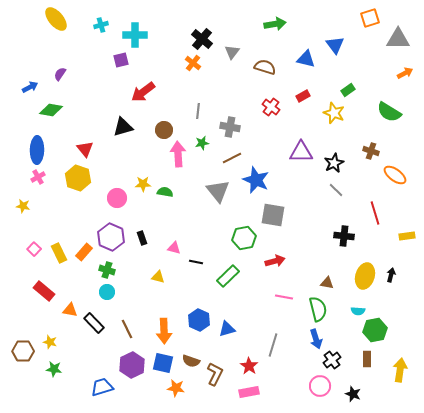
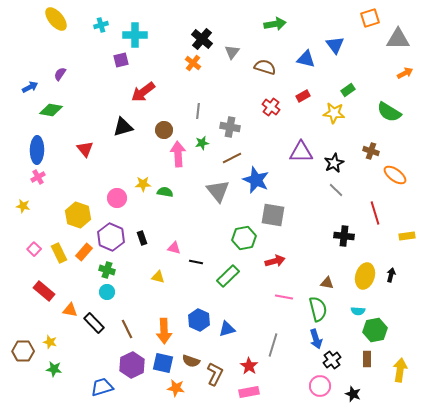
yellow star at (334, 113): rotated 15 degrees counterclockwise
yellow hexagon at (78, 178): moved 37 px down
